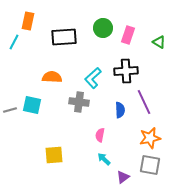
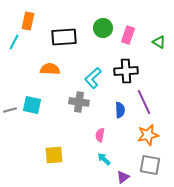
orange semicircle: moved 2 px left, 8 px up
orange star: moved 2 px left, 3 px up
